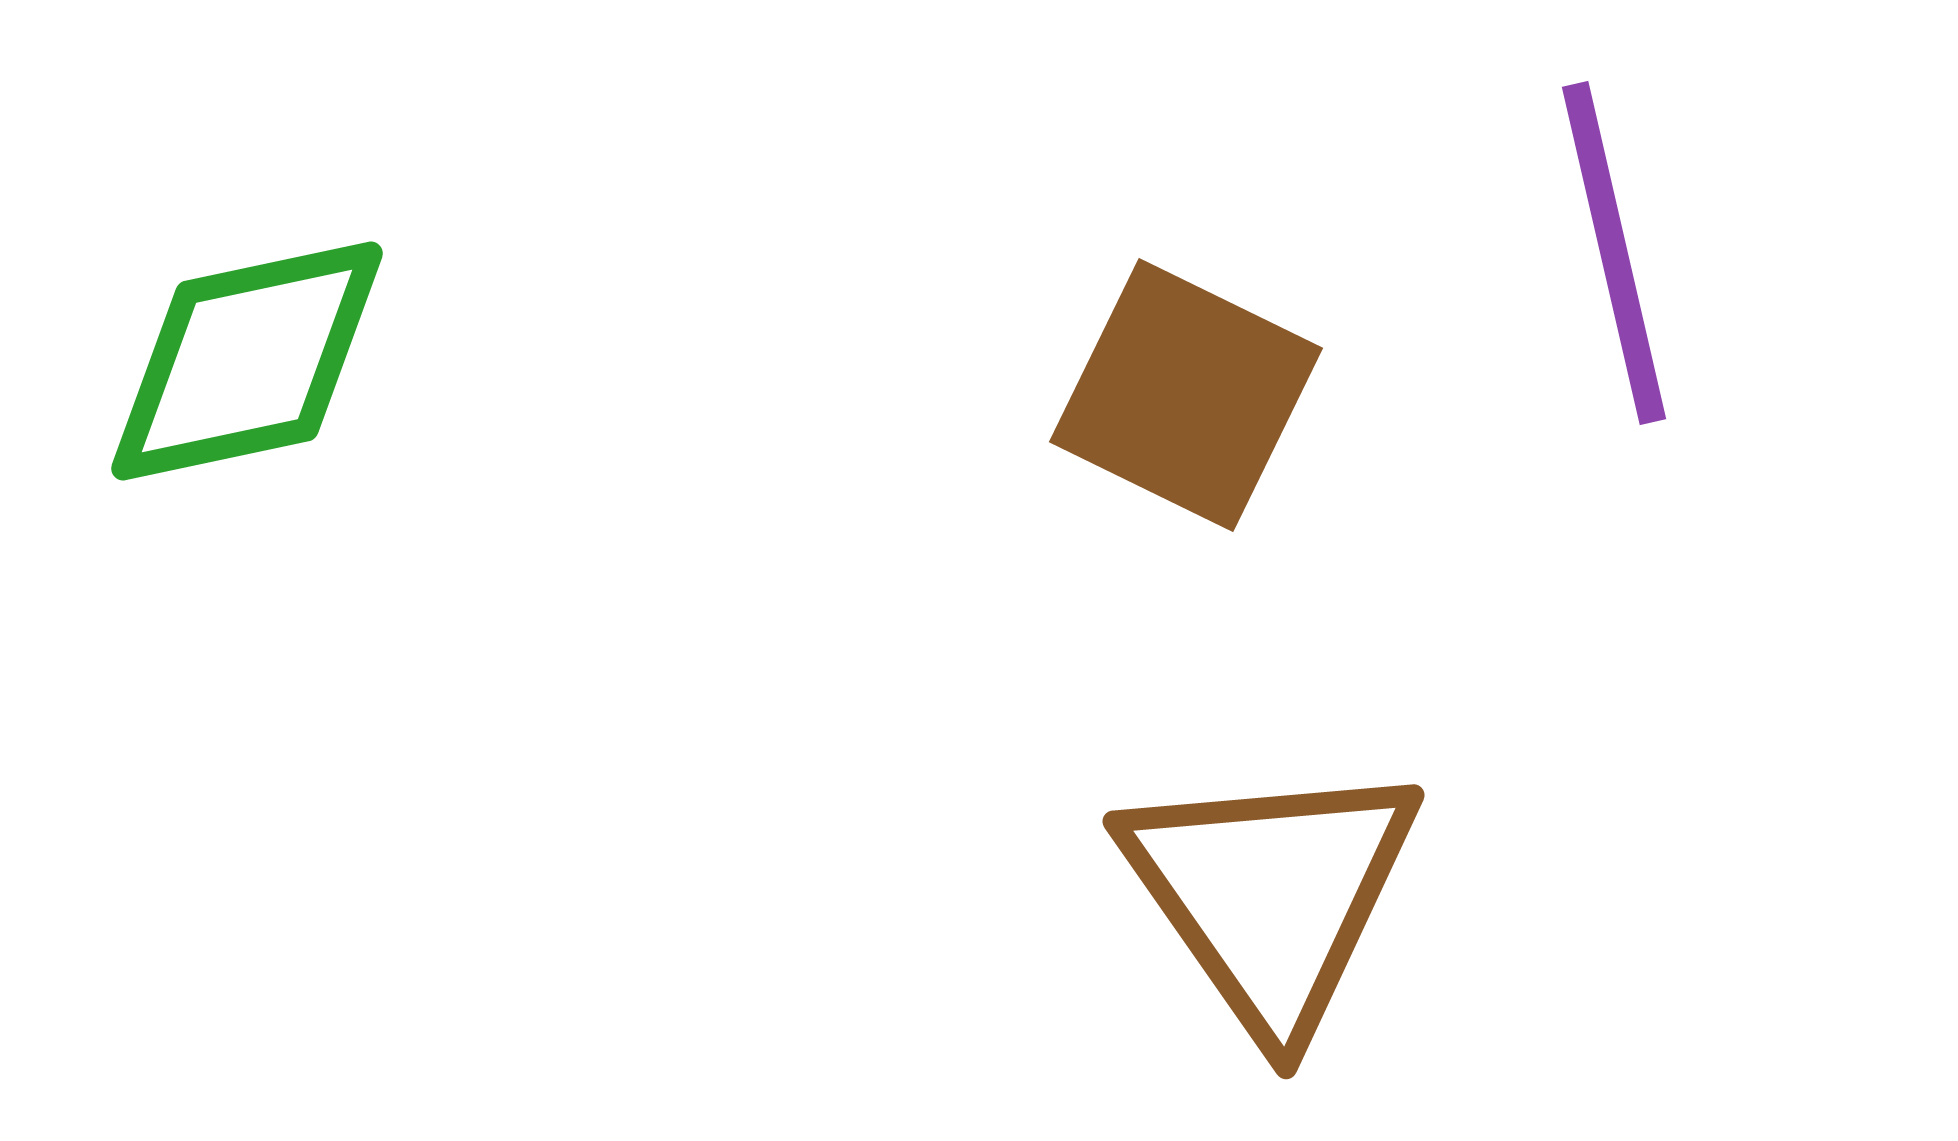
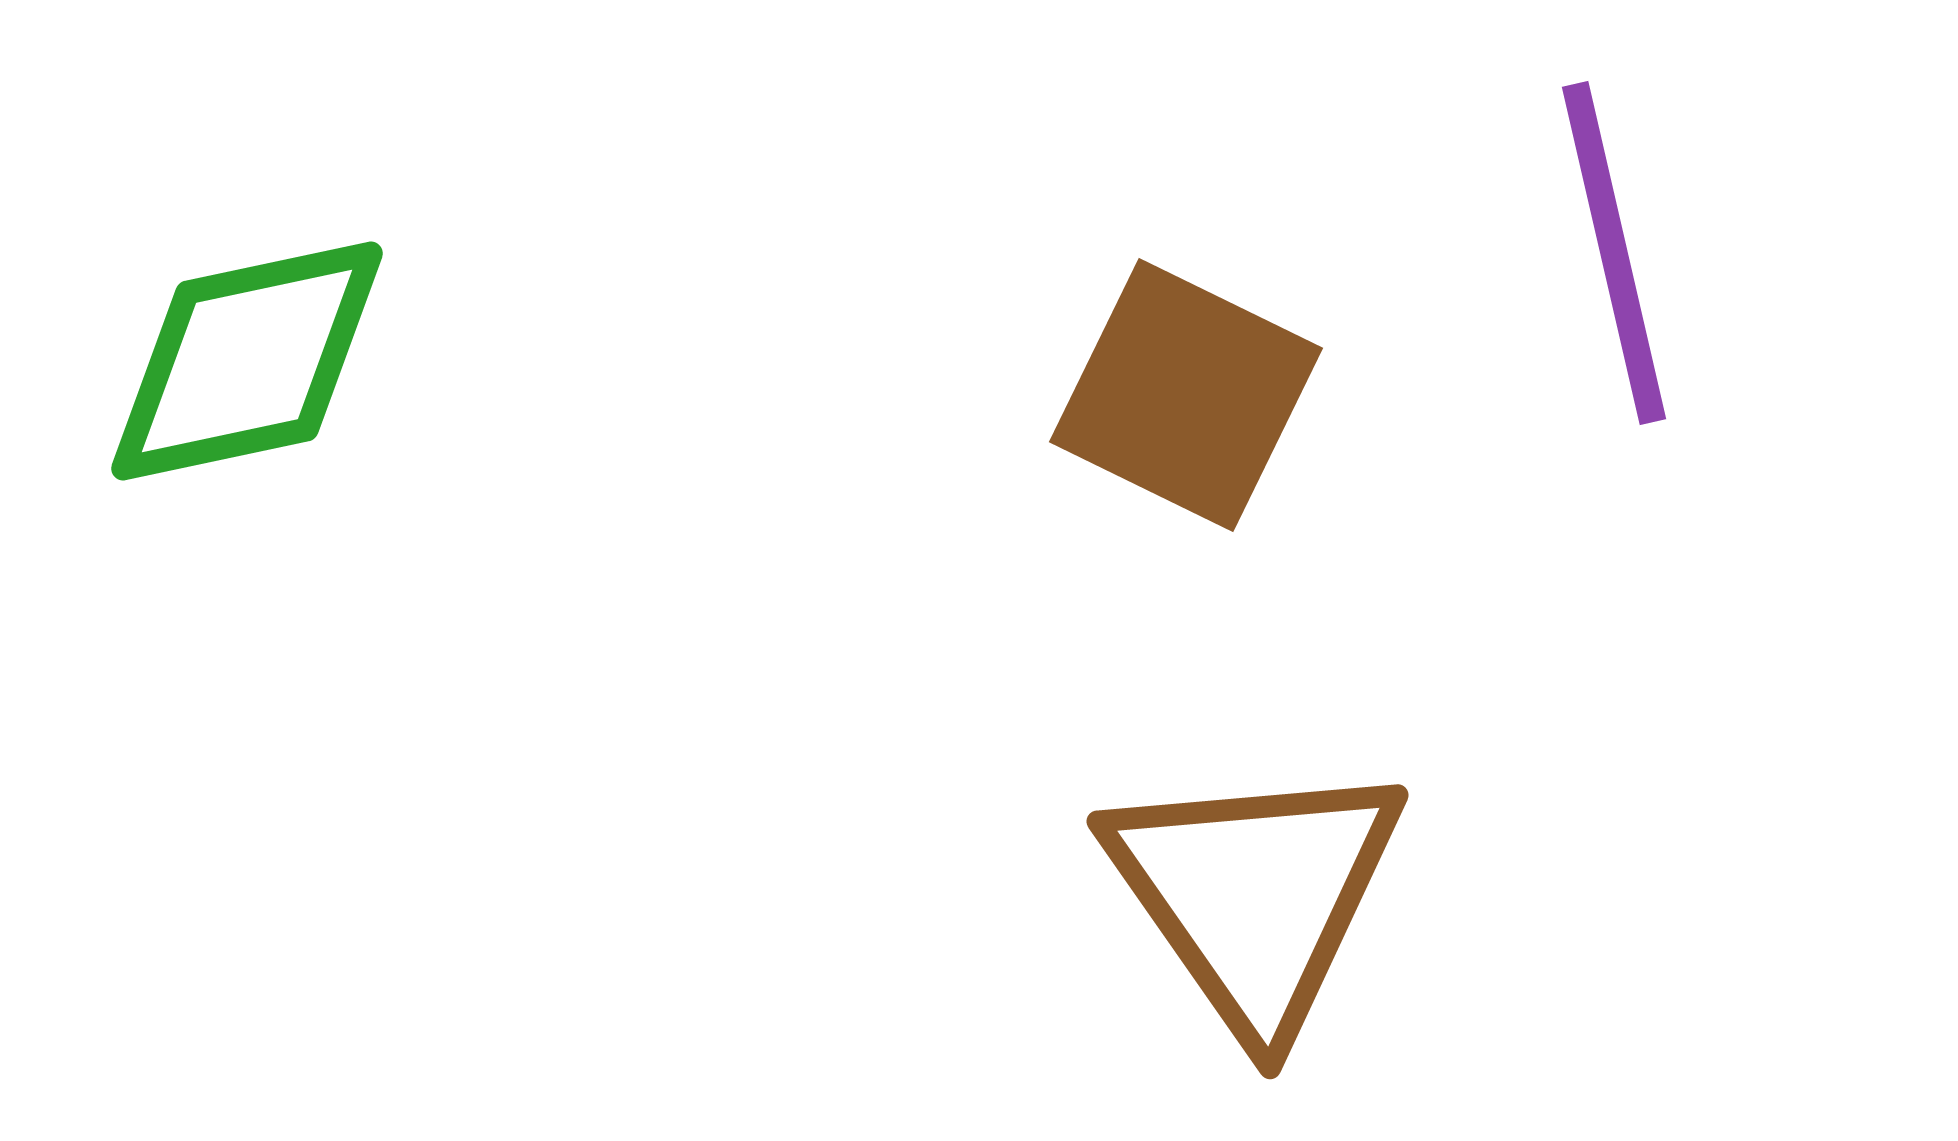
brown triangle: moved 16 px left
